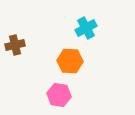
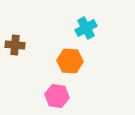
brown cross: rotated 18 degrees clockwise
pink hexagon: moved 2 px left, 1 px down
